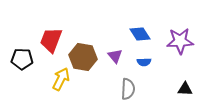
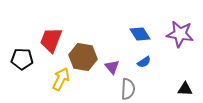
purple star: moved 7 px up; rotated 12 degrees clockwise
purple triangle: moved 3 px left, 11 px down
blue semicircle: rotated 32 degrees counterclockwise
